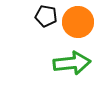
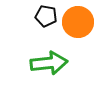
green arrow: moved 23 px left
